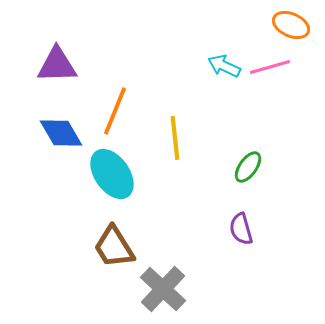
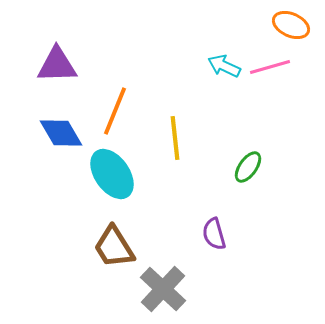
purple semicircle: moved 27 px left, 5 px down
